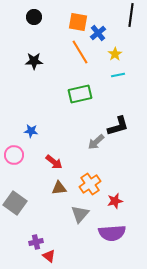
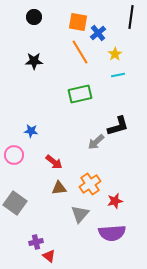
black line: moved 2 px down
